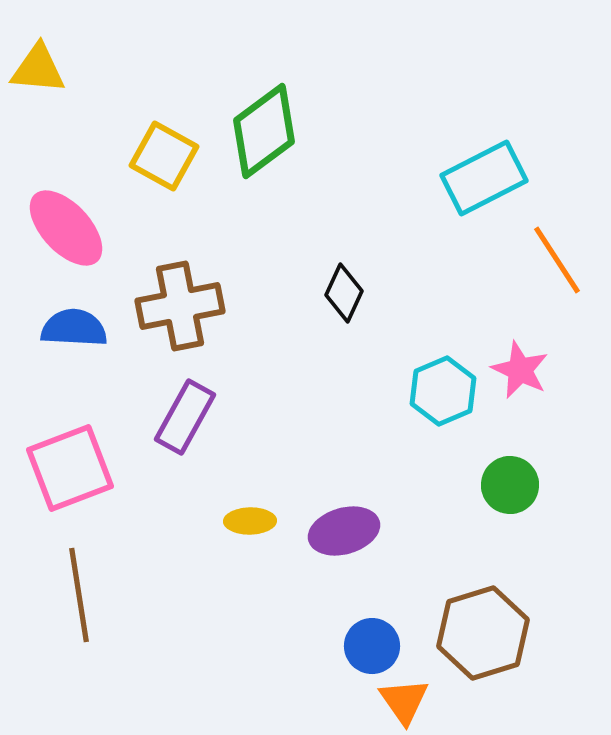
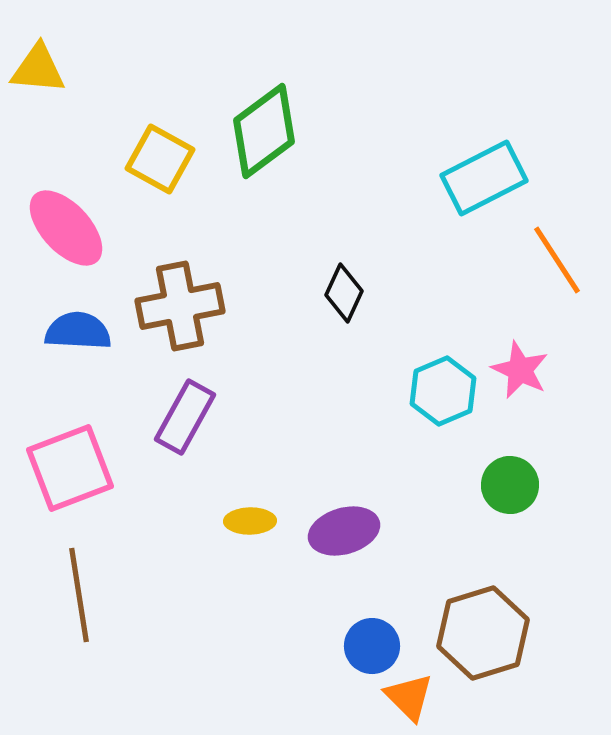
yellow square: moved 4 px left, 3 px down
blue semicircle: moved 4 px right, 3 px down
orange triangle: moved 5 px right, 4 px up; rotated 10 degrees counterclockwise
